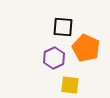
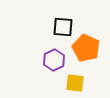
purple hexagon: moved 2 px down
yellow square: moved 5 px right, 2 px up
